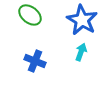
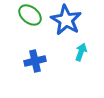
blue star: moved 16 px left
blue cross: rotated 35 degrees counterclockwise
